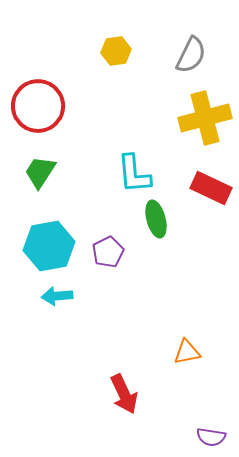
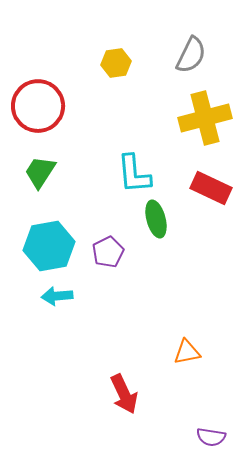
yellow hexagon: moved 12 px down
